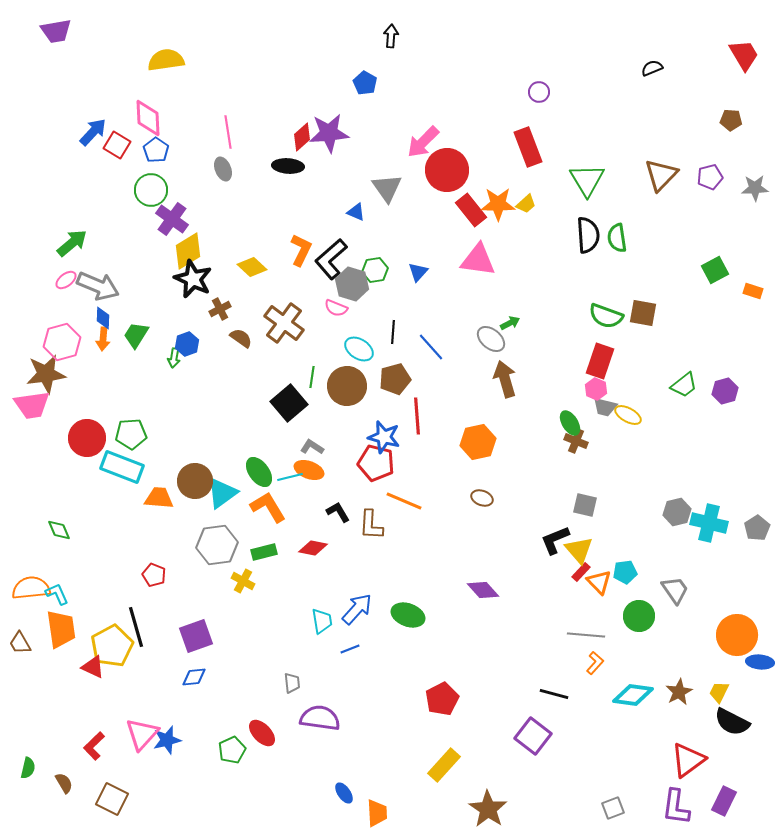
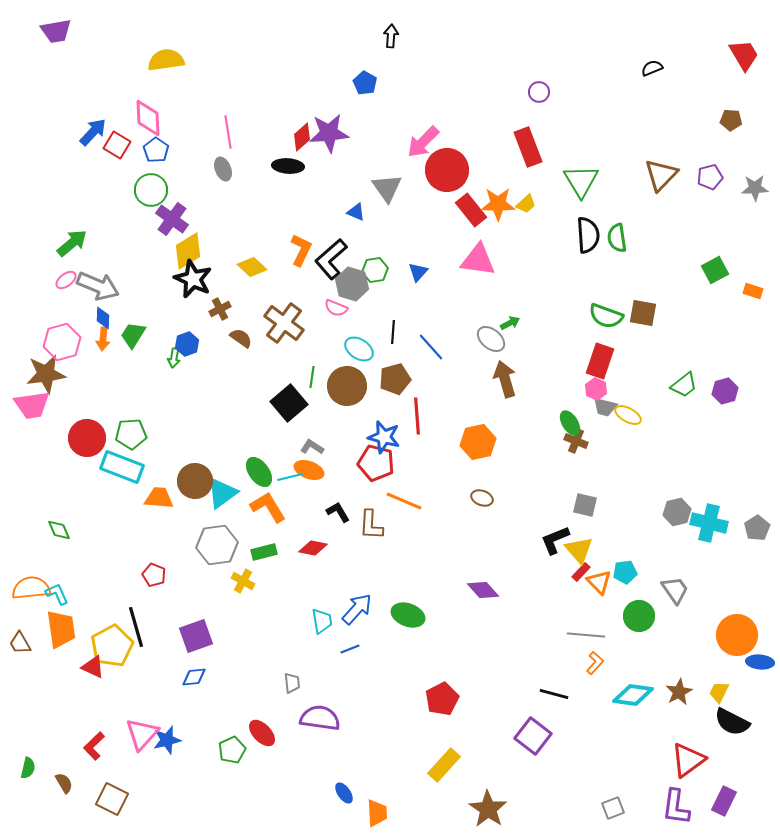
green triangle at (587, 180): moved 6 px left, 1 px down
green trapezoid at (136, 335): moved 3 px left
